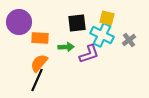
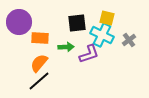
black line: moved 2 px right, 1 px down; rotated 25 degrees clockwise
